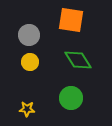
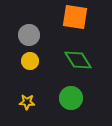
orange square: moved 4 px right, 3 px up
yellow circle: moved 1 px up
yellow star: moved 7 px up
